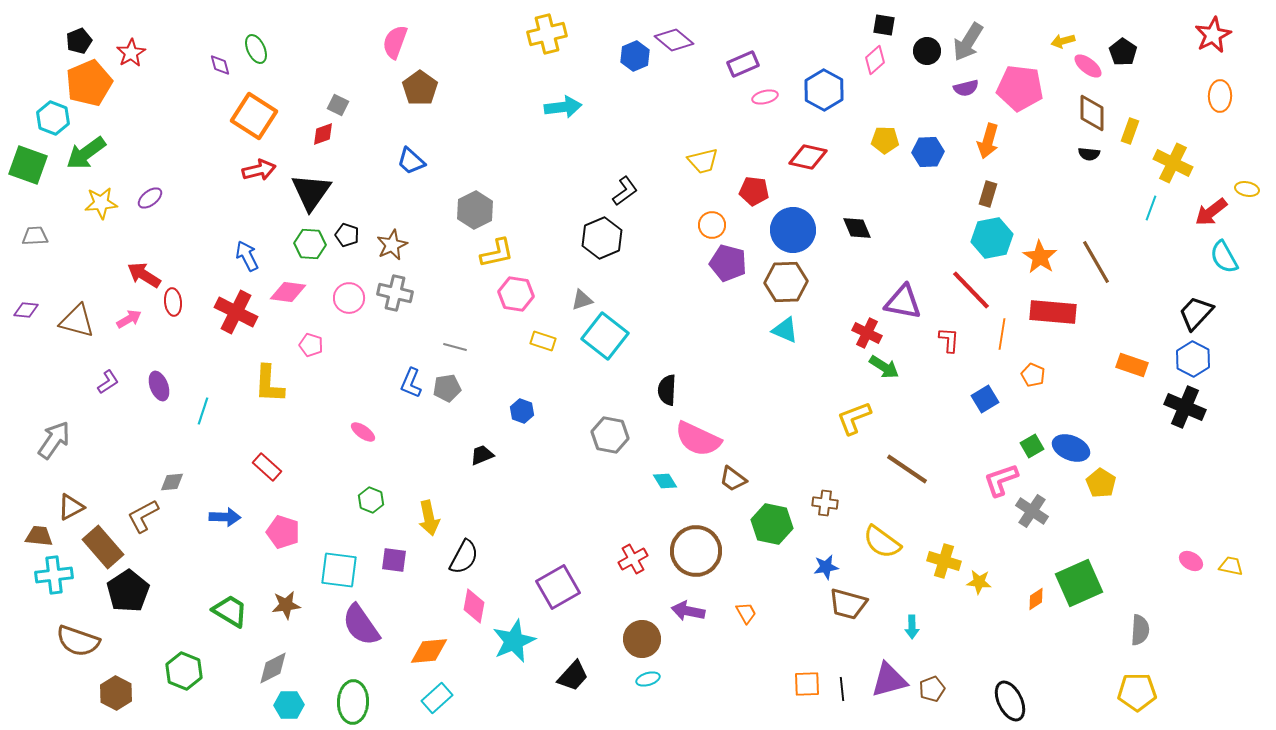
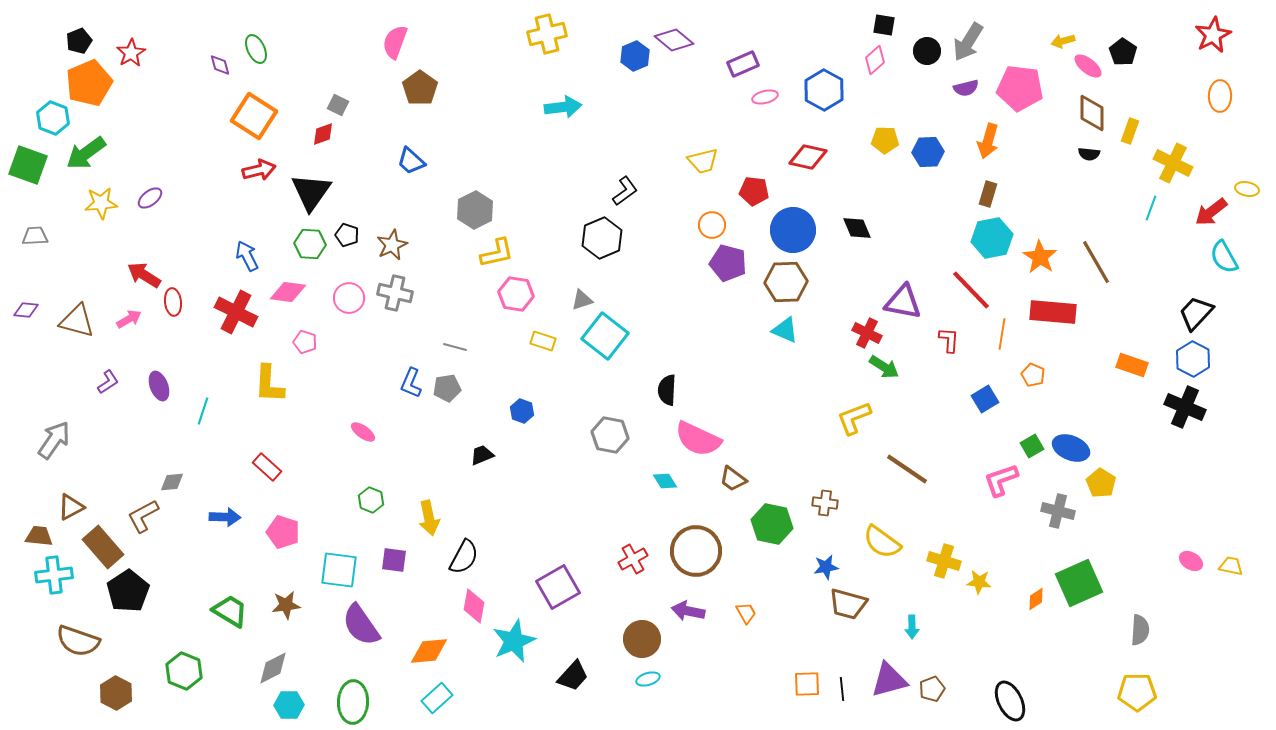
pink pentagon at (311, 345): moved 6 px left, 3 px up
gray cross at (1032, 511): moved 26 px right; rotated 20 degrees counterclockwise
